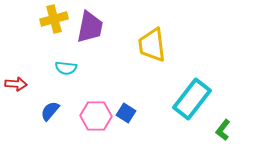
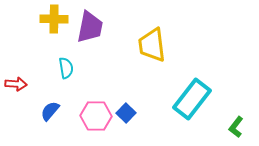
yellow cross: rotated 16 degrees clockwise
cyan semicircle: rotated 105 degrees counterclockwise
blue square: rotated 12 degrees clockwise
green L-shape: moved 13 px right, 3 px up
